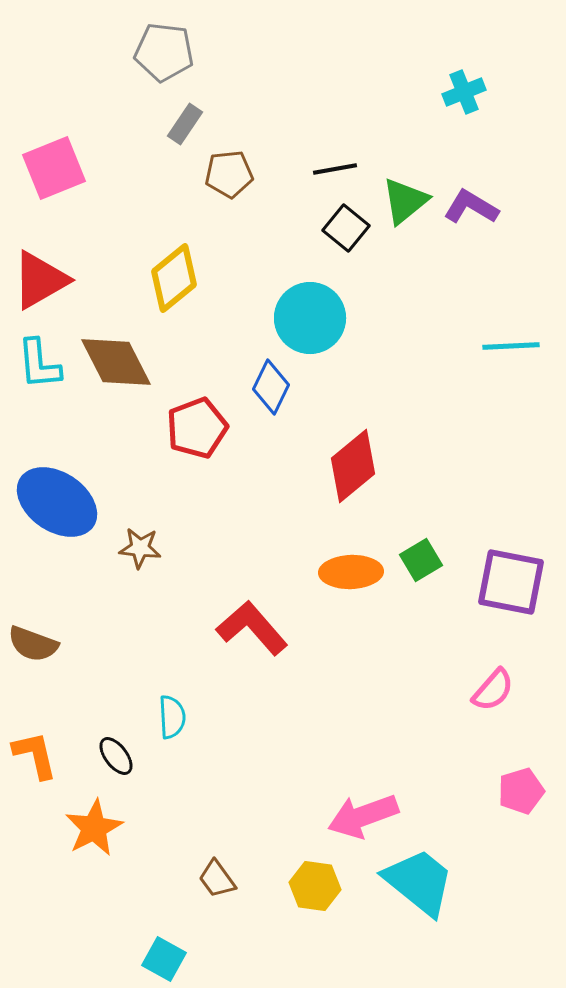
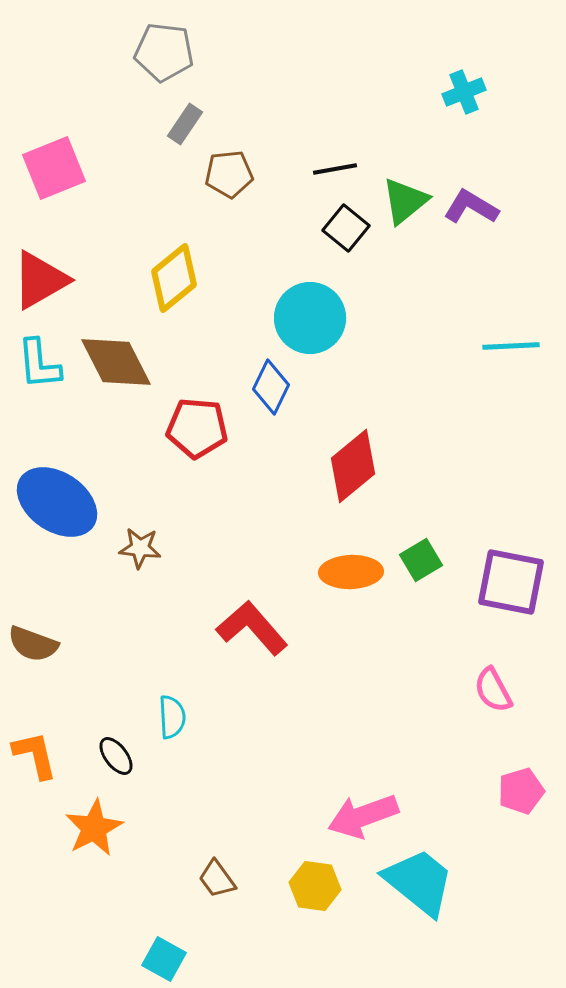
red pentagon: rotated 26 degrees clockwise
pink semicircle: rotated 111 degrees clockwise
